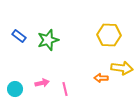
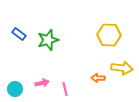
blue rectangle: moved 2 px up
orange arrow: moved 3 px left
